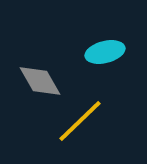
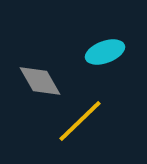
cyan ellipse: rotated 6 degrees counterclockwise
